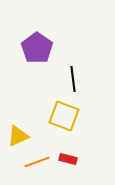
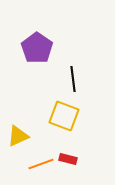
orange line: moved 4 px right, 2 px down
